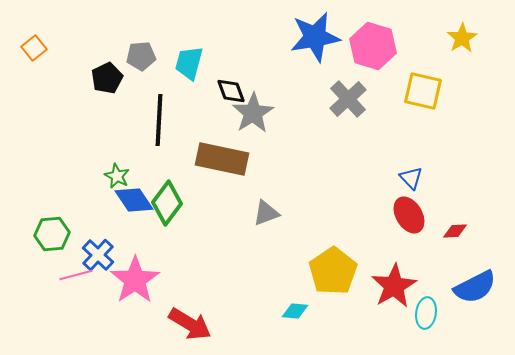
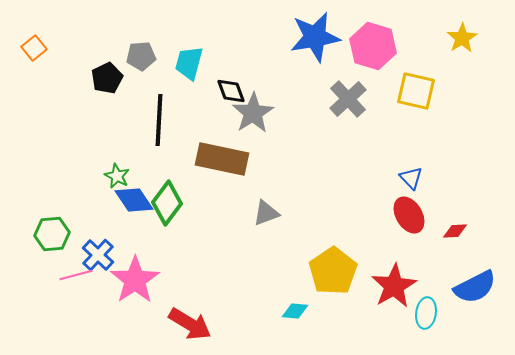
yellow square: moved 7 px left
